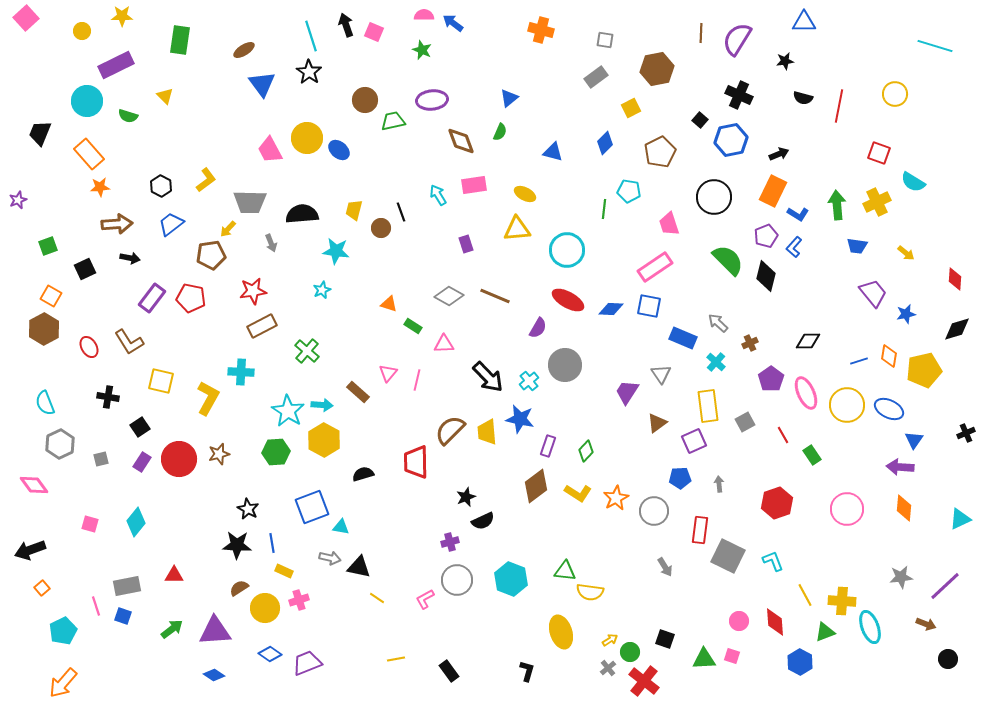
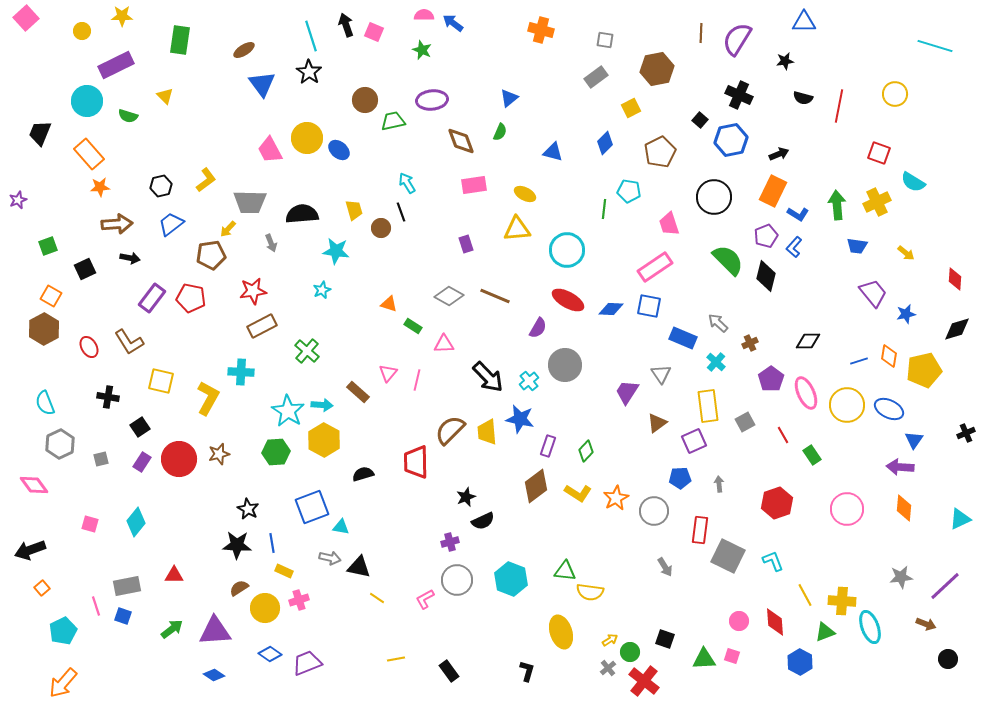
black hexagon at (161, 186): rotated 20 degrees clockwise
cyan arrow at (438, 195): moved 31 px left, 12 px up
yellow trapezoid at (354, 210): rotated 150 degrees clockwise
